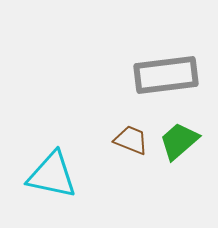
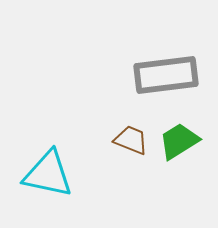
green trapezoid: rotated 9 degrees clockwise
cyan triangle: moved 4 px left, 1 px up
